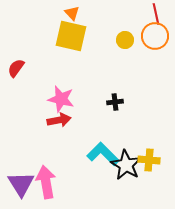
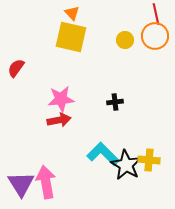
yellow square: moved 1 px down
pink star: rotated 20 degrees counterclockwise
